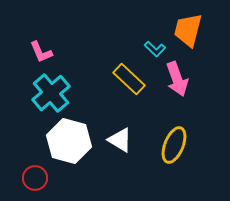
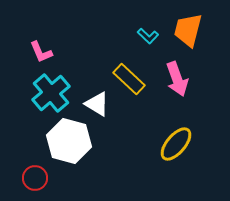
cyan L-shape: moved 7 px left, 13 px up
white triangle: moved 23 px left, 36 px up
yellow ellipse: moved 2 px right, 1 px up; rotated 18 degrees clockwise
